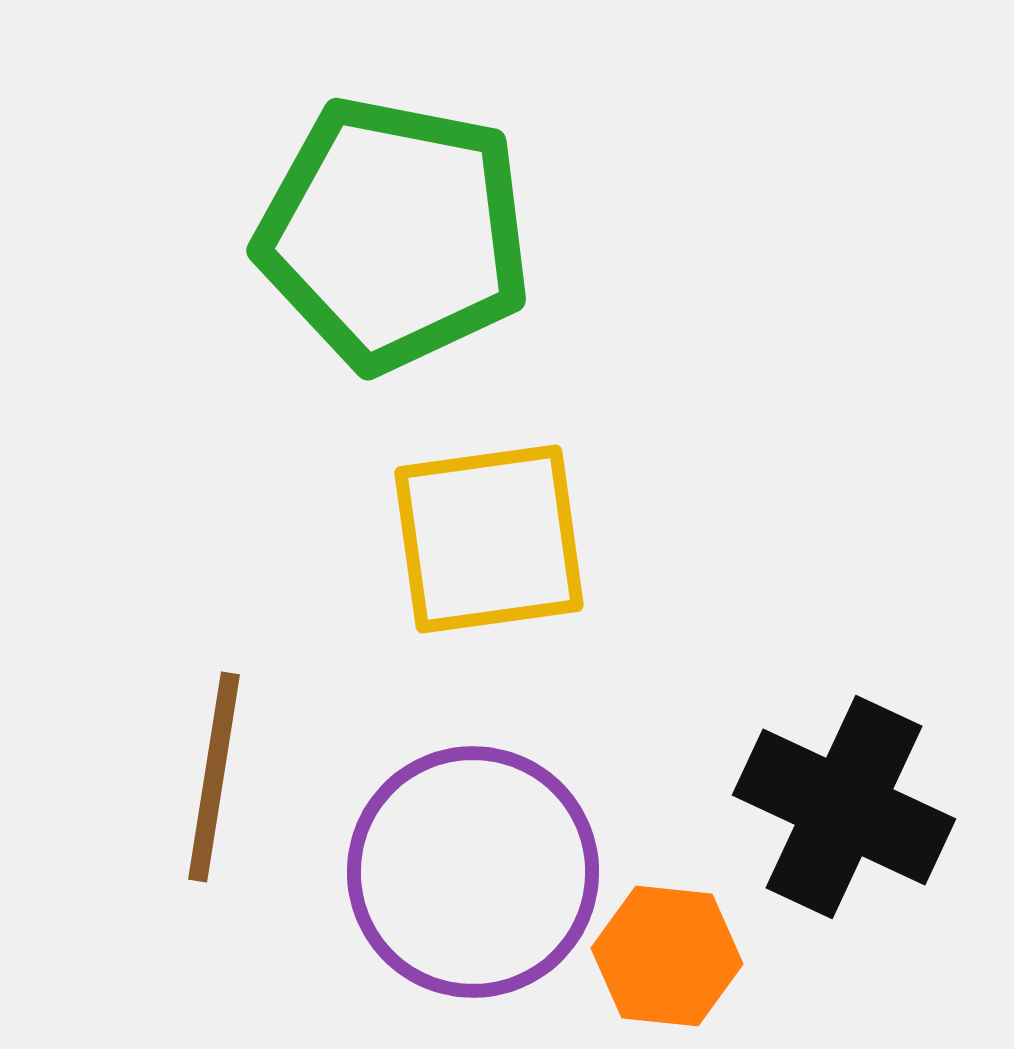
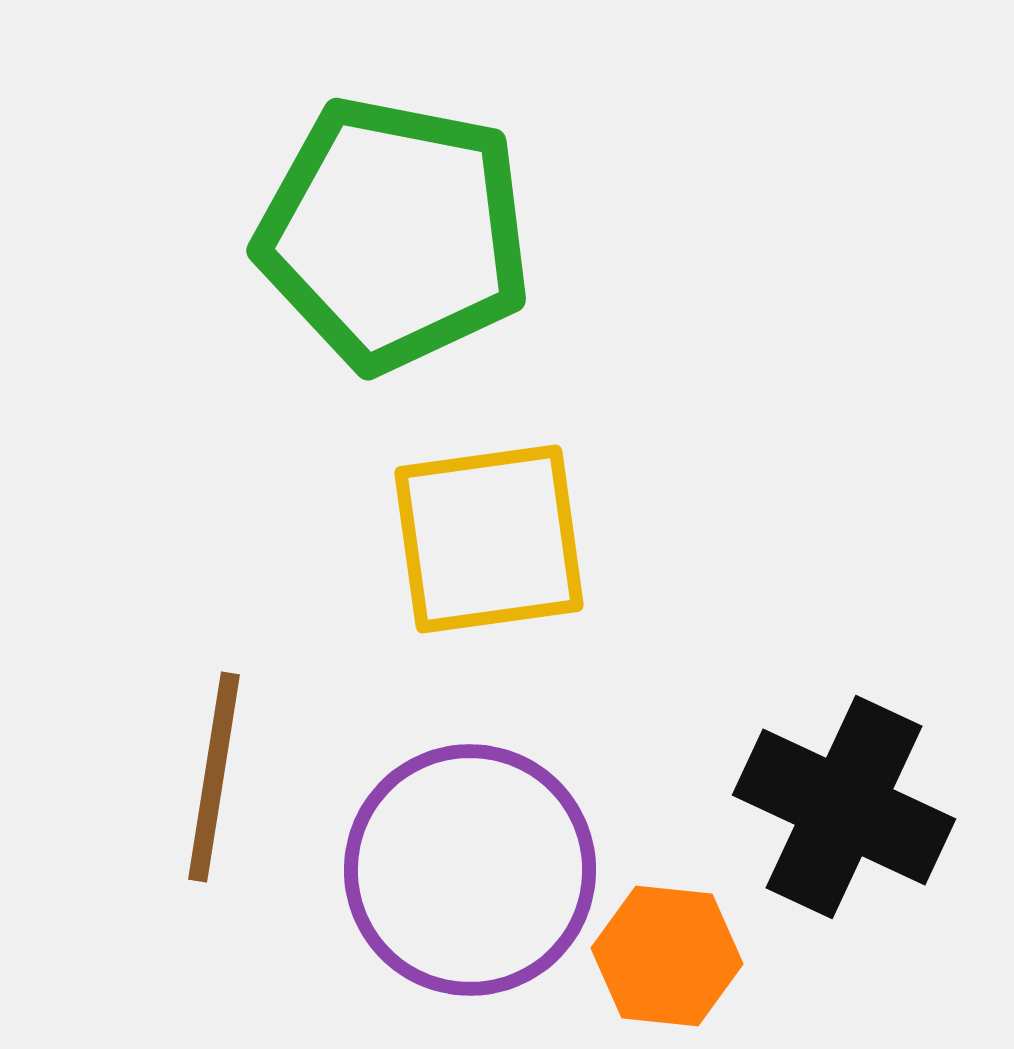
purple circle: moved 3 px left, 2 px up
